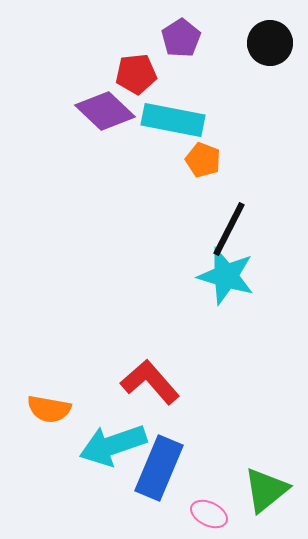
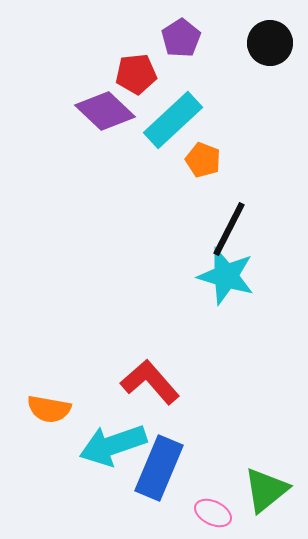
cyan rectangle: rotated 54 degrees counterclockwise
pink ellipse: moved 4 px right, 1 px up
